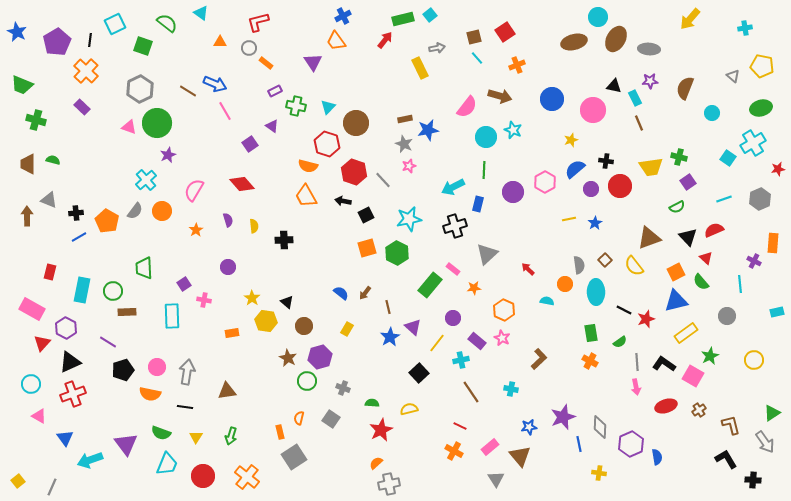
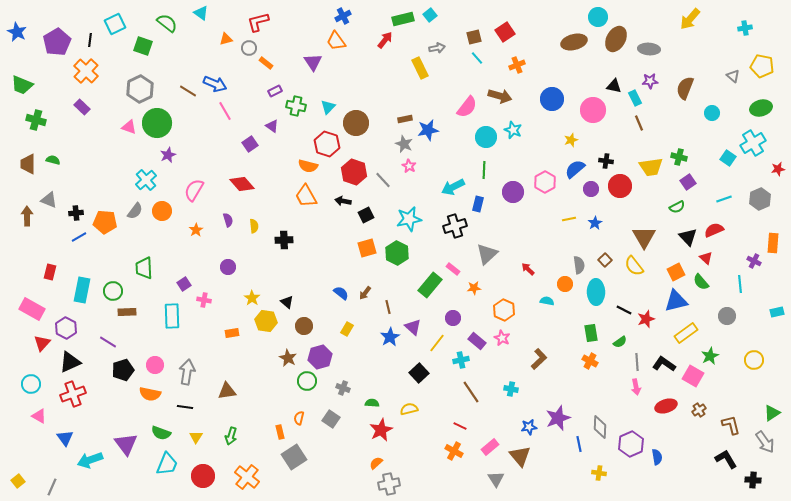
orange triangle at (220, 42): moved 6 px right, 3 px up; rotated 16 degrees counterclockwise
pink star at (409, 166): rotated 24 degrees counterclockwise
orange pentagon at (107, 221): moved 2 px left, 1 px down; rotated 25 degrees counterclockwise
brown triangle at (649, 238): moved 5 px left, 1 px up; rotated 40 degrees counterclockwise
pink circle at (157, 367): moved 2 px left, 2 px up
purple star at (563, 417): moved 5 px left, 1 px down
